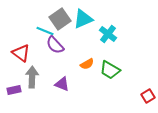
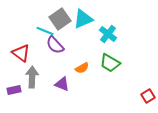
orange semicircle: moved 5 px left, 4 px down
green trapezoid: moved 7 px up
